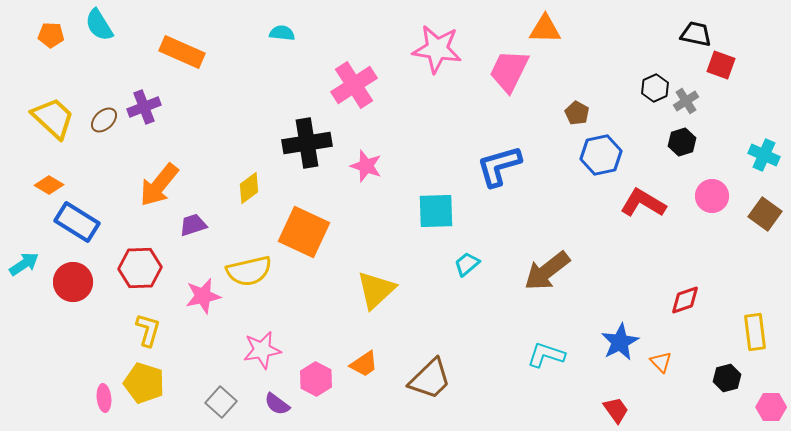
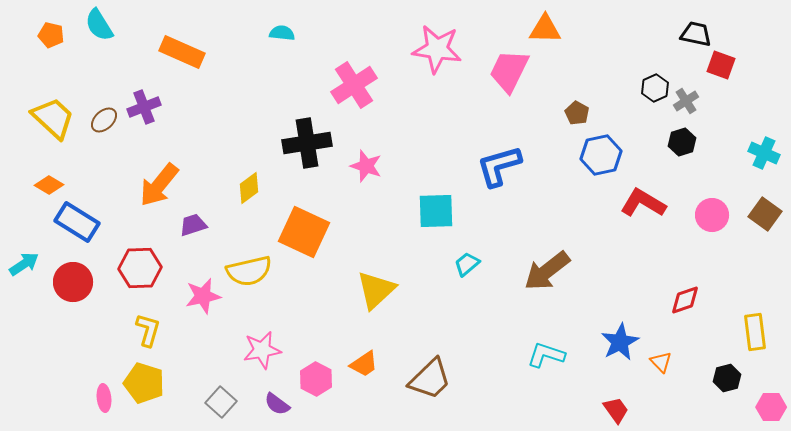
orange pentagon at (51, 35): rotated 10 degrees clockwise
cyan cross at (764, 155): moved 2 px up
pink circle at (712, 196): moved 19 px down
